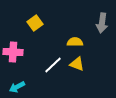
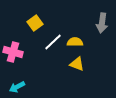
pink cross: rotated 12 degrees clockwise
white line: moved 23 px up
